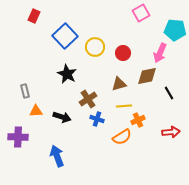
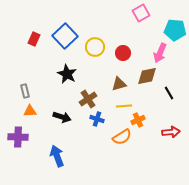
red rectangle: moved 23 px down
orange triangle: moved 6 px left
